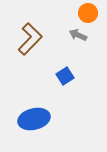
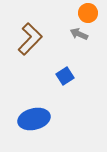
gray arrow: moved 1 px right, 1 px up
